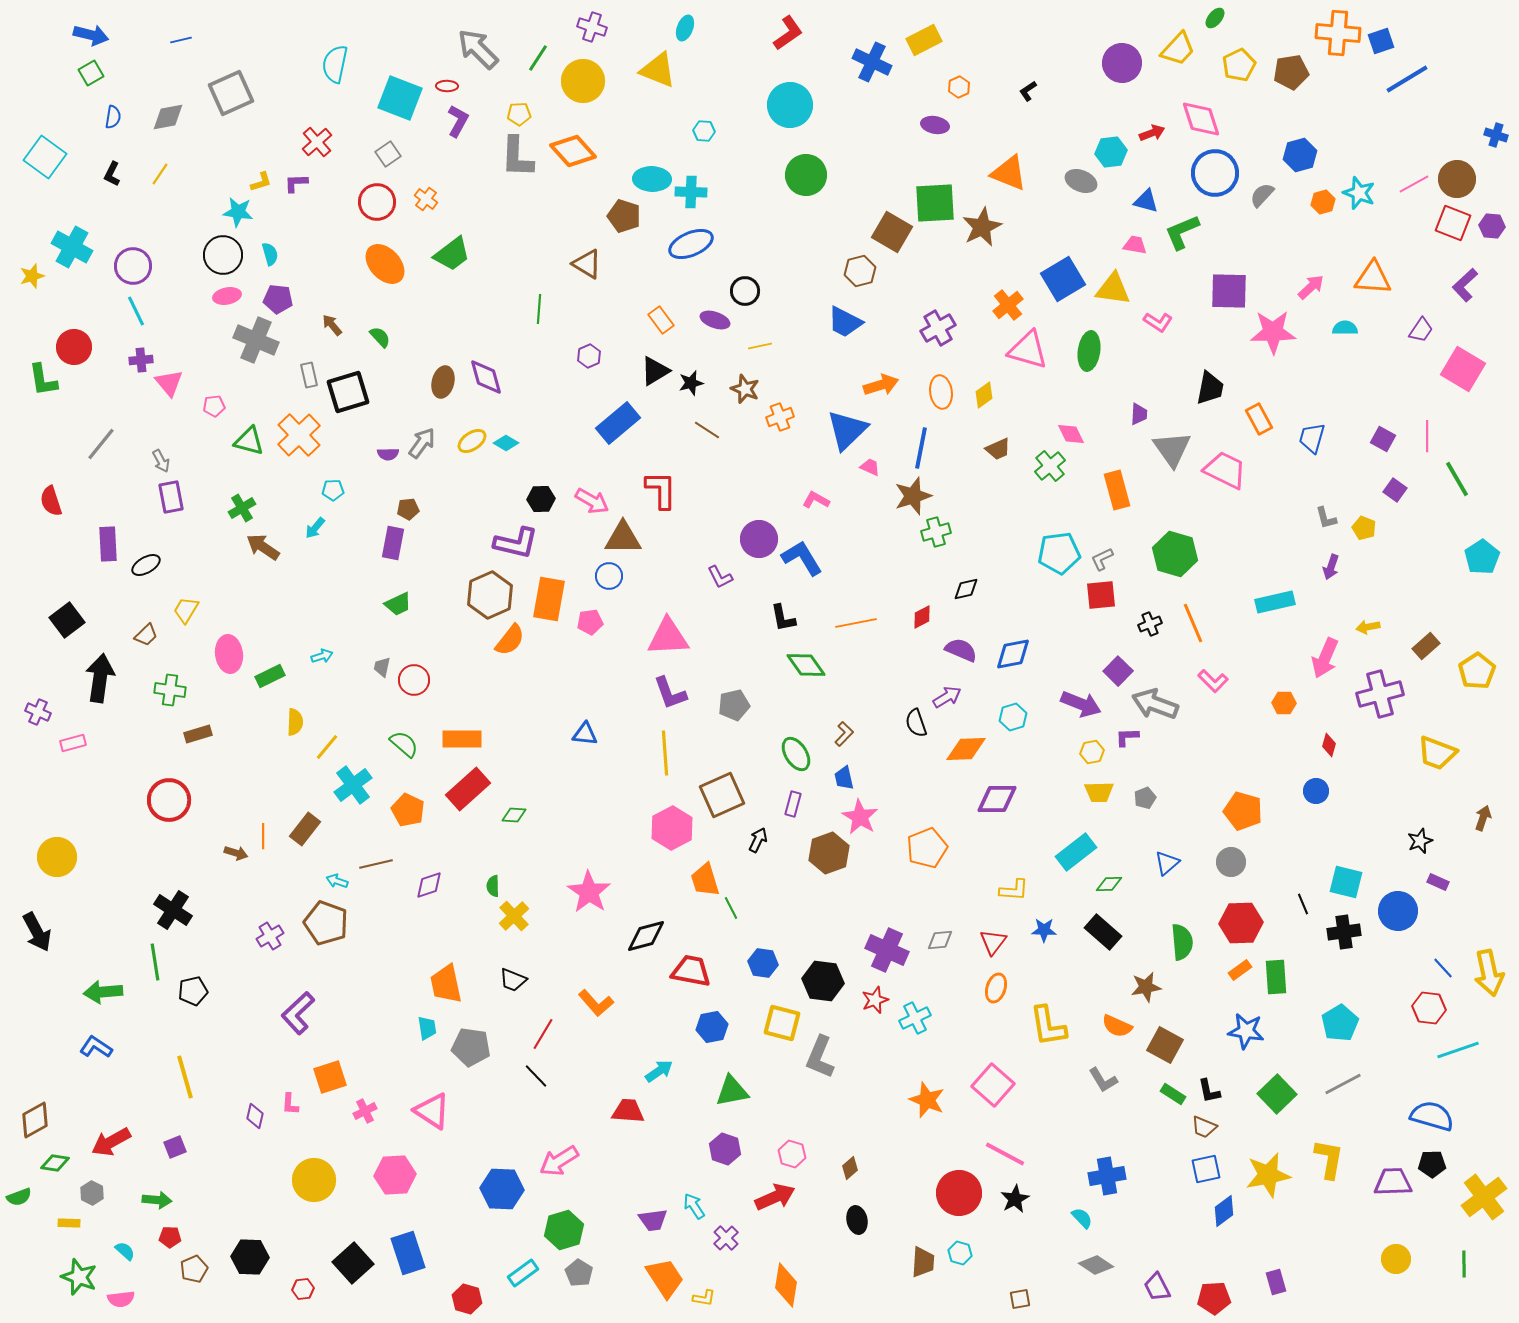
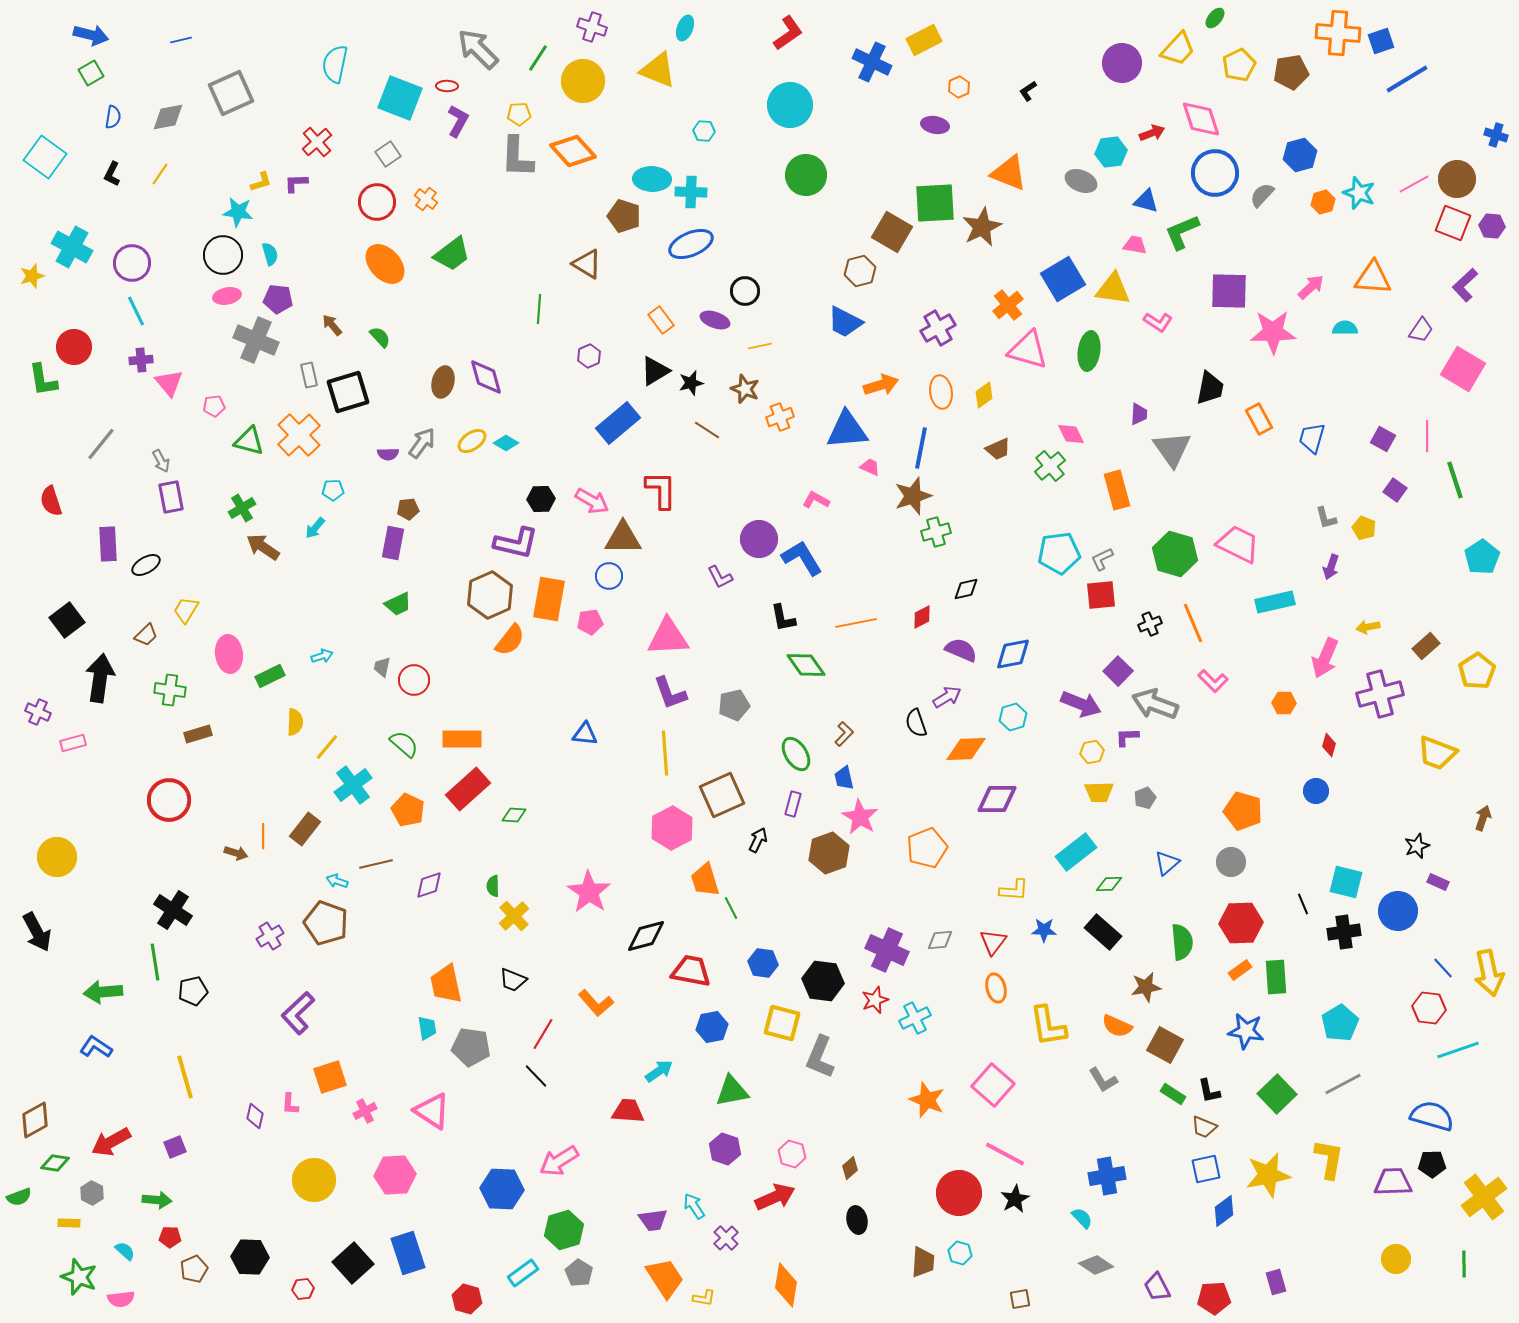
purple circle at (133, 266): moved 1 px left, 3 px up
blue triangle at (847, 430): rotated 39 degrees clockwise
pink trapezoid at (1225, 470): moved 13 px right, 74 px down
green line at (1457, 479): moved 2 px left, 1 px down; rotated 12 degrees clockwise
black star at (1420, 841): moved 3 px left, 5 px down
orange ellipse at (996, 988): rotated 32 degrees counterclockwise
